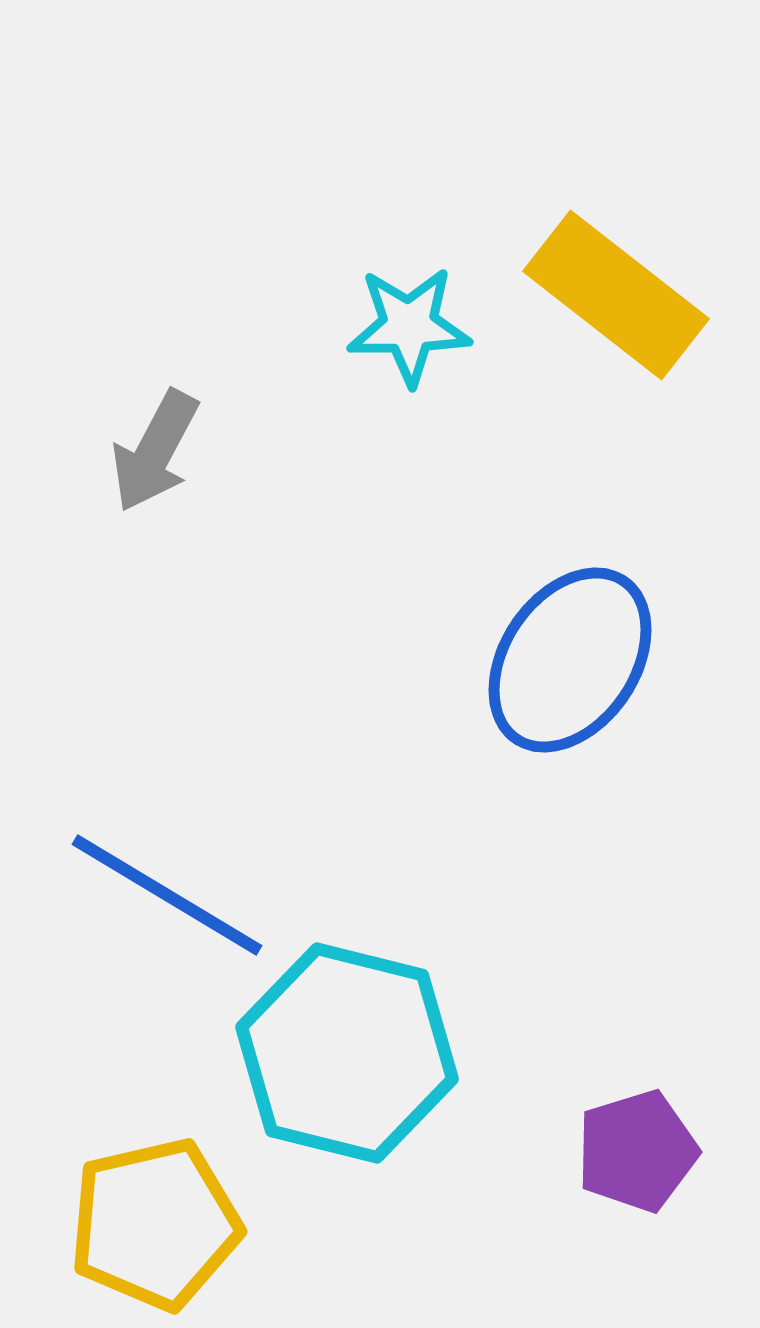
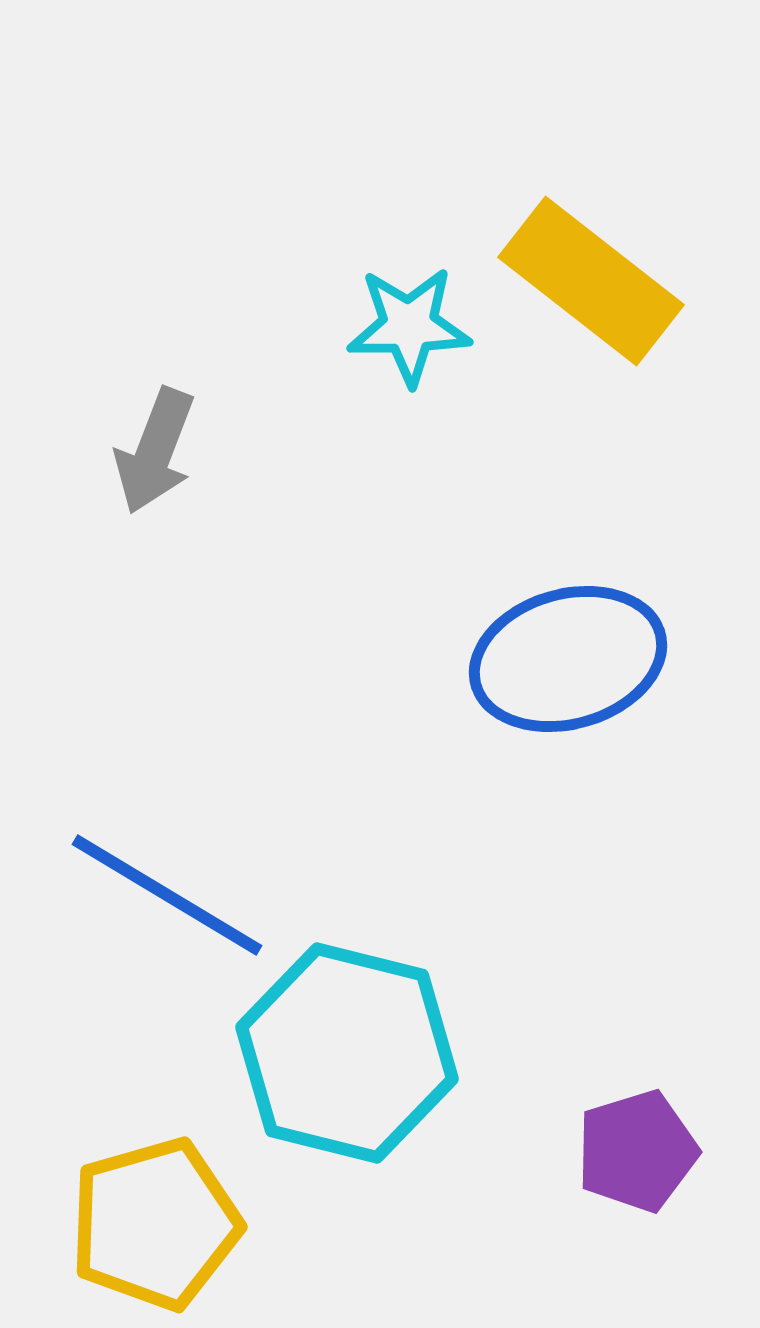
yellow rectangle: moved 25 px left, 14 px up
gray arrow: rotated 7 degrees counterclockwise
blue ellipse: moved 2 px left, 1 px up; rotated 40 degrees clockwise
yellow pentagon: rotated 3 degrees counterclockwise
